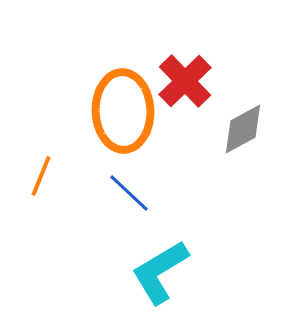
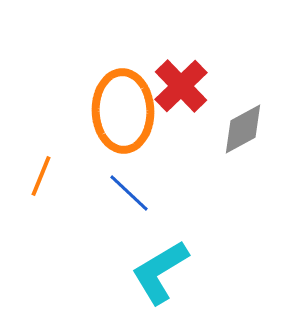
red cross: moved 4 px left, 5 px down
